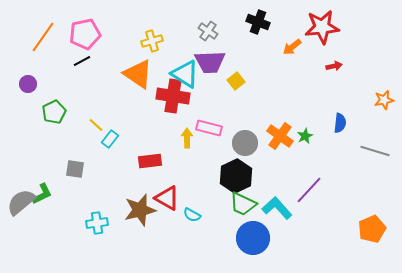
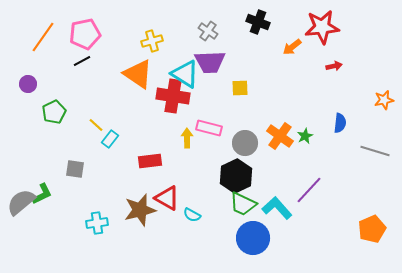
yellow square: moved 4 px right, 7 px down; rotated 36 degrees clockwise
